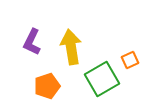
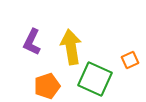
green square: moved 7 px left; rotated 36 degrees counterclockwise
